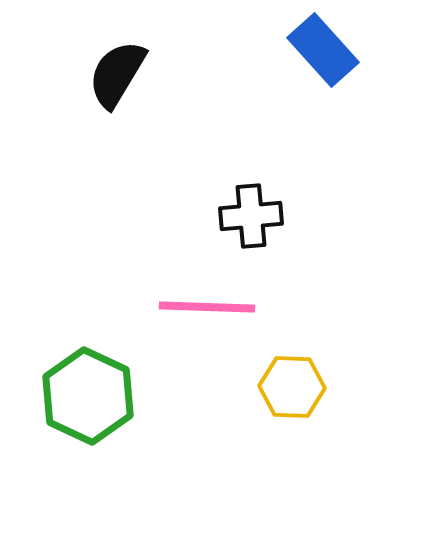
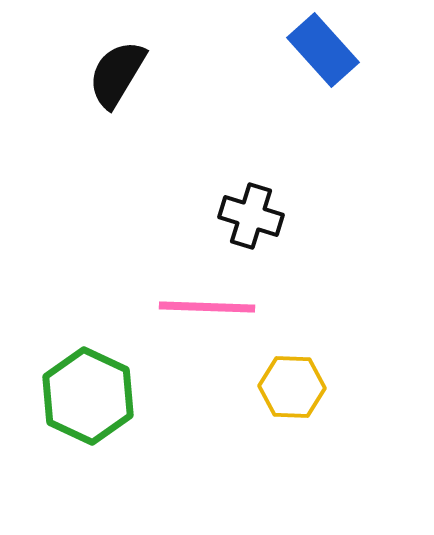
black cross: rotated 22 degrees clockwise
